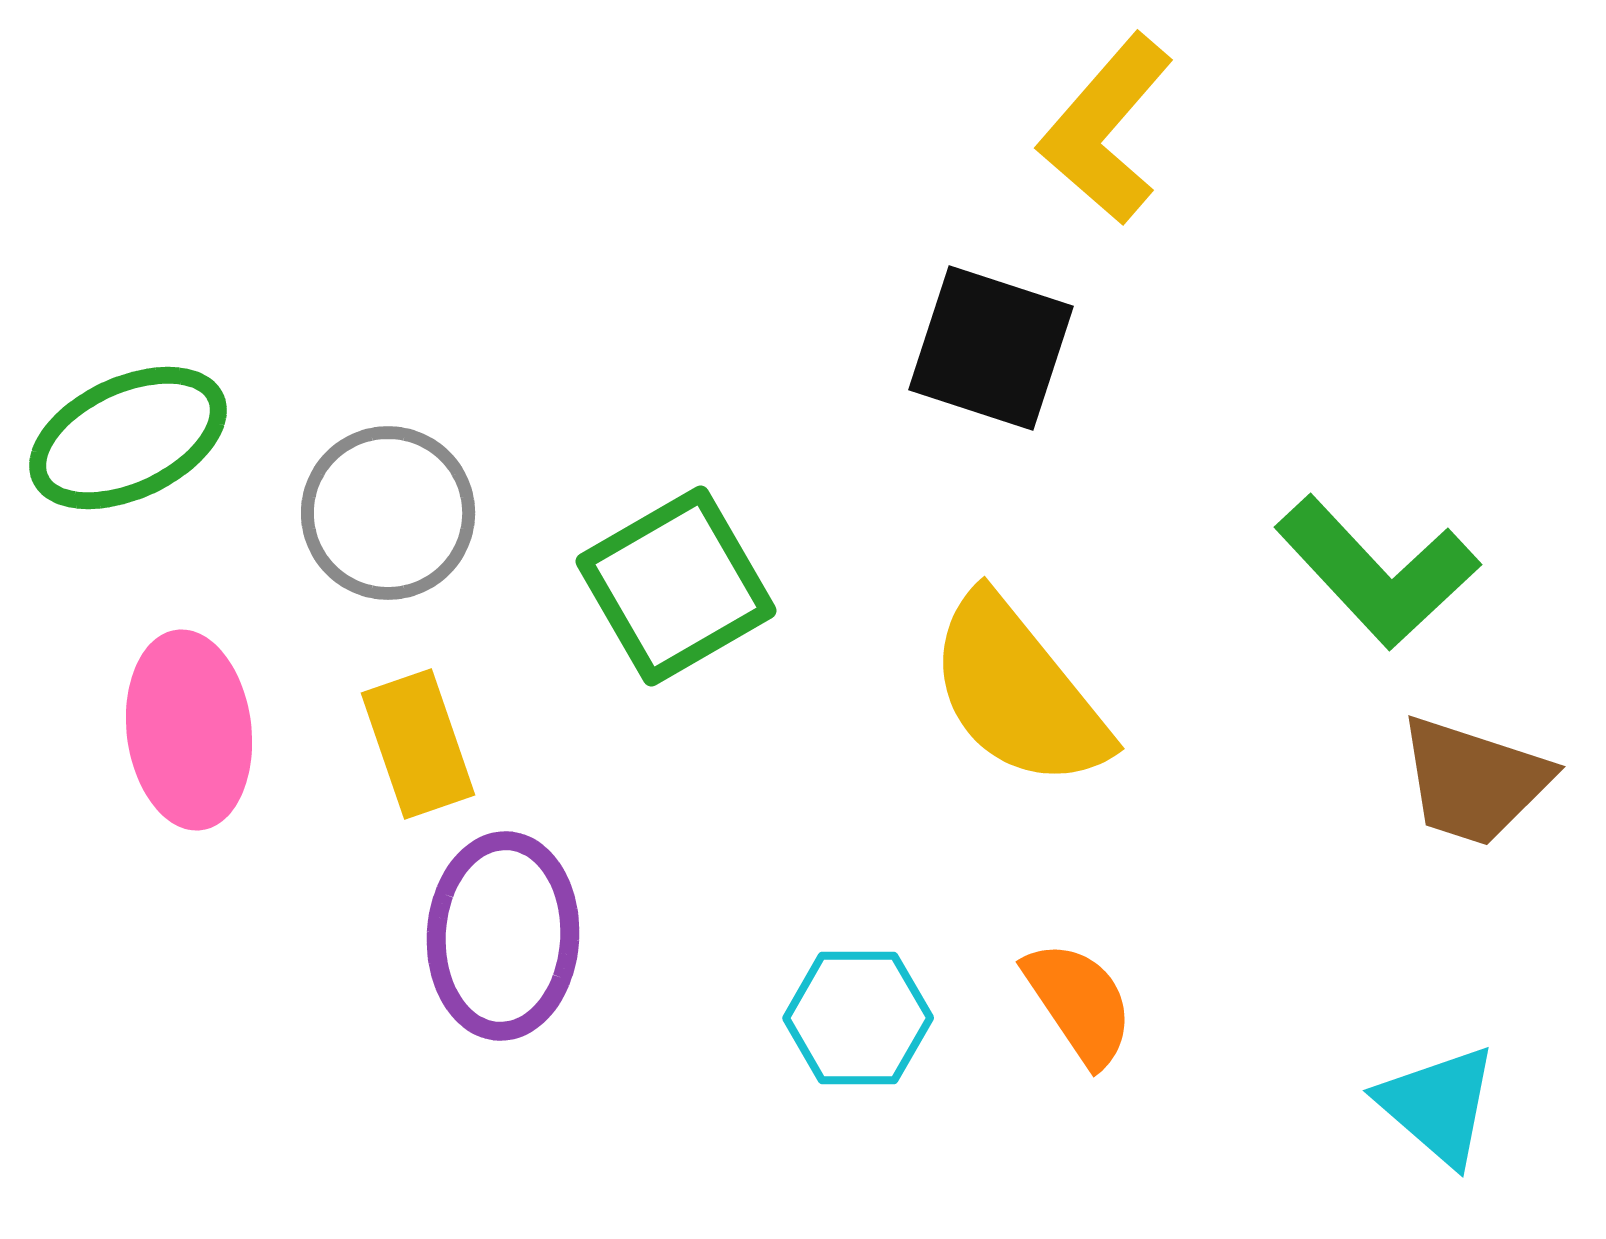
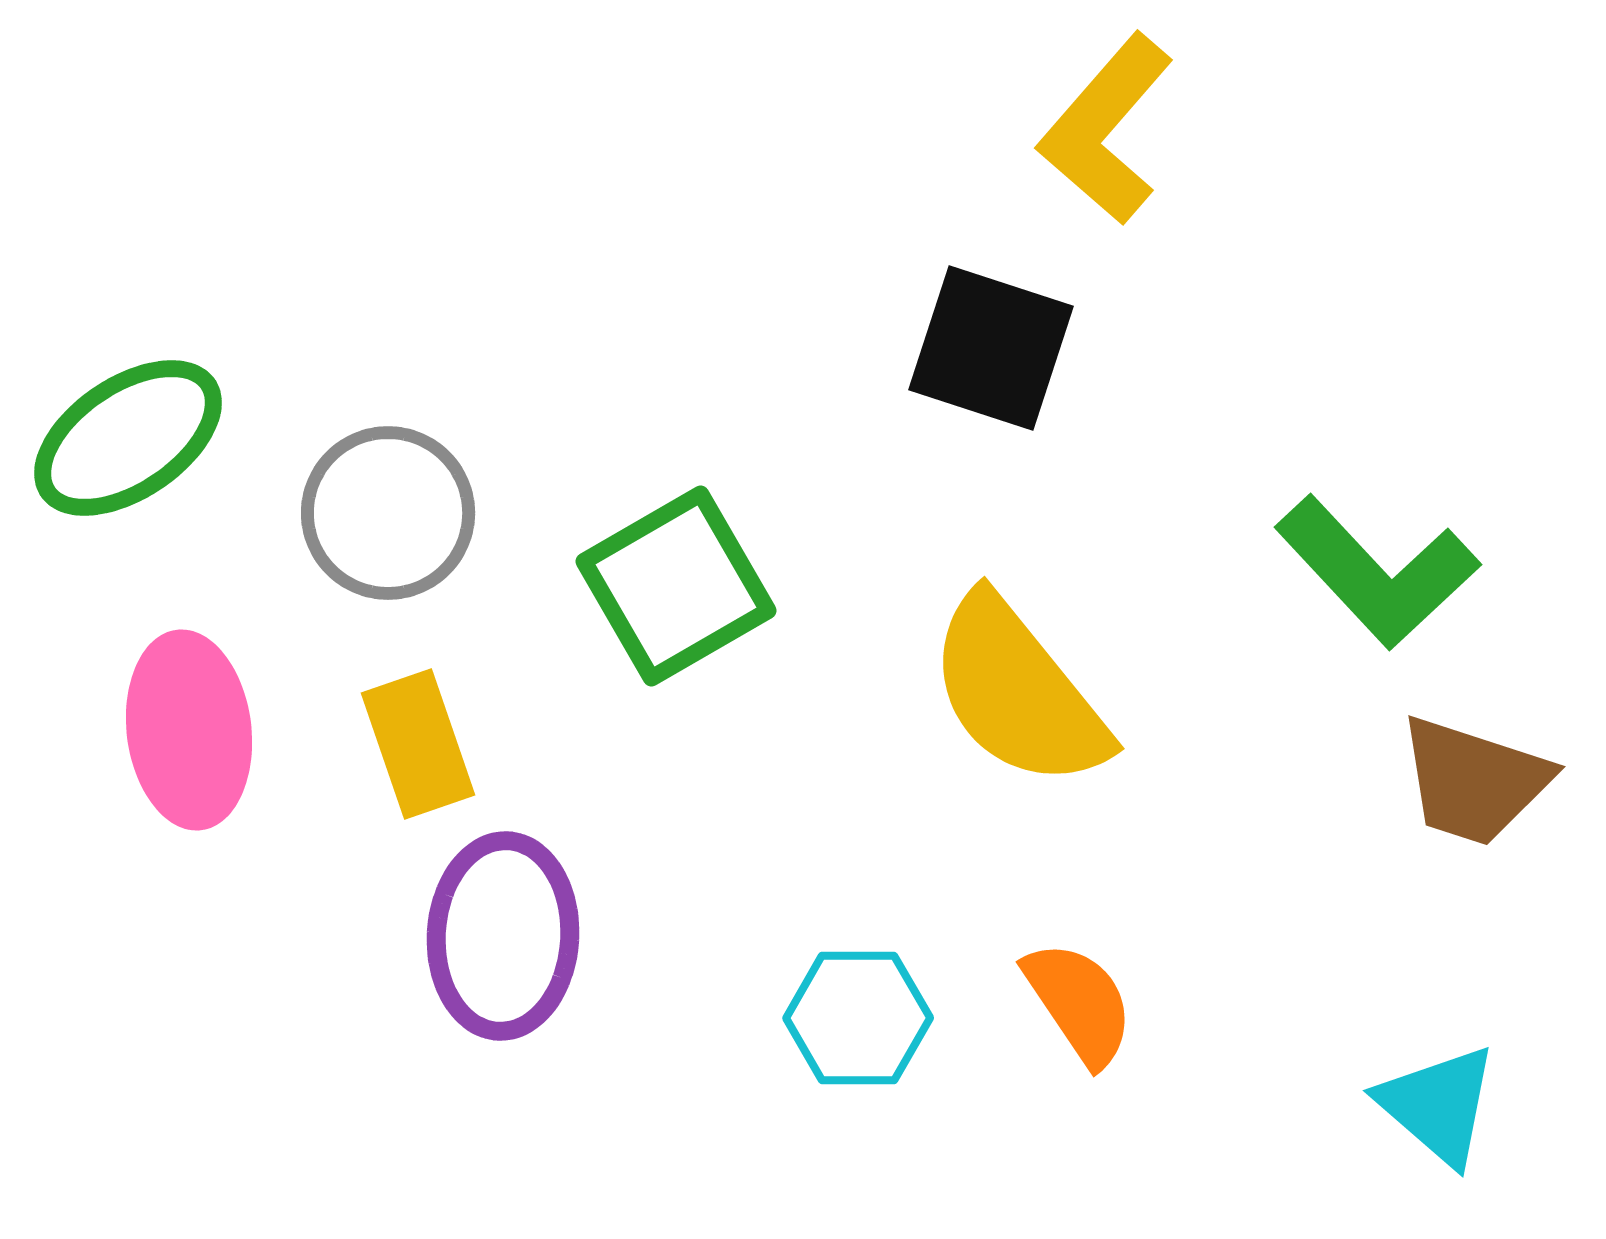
green ellipse: rotated 9 degrees counterclockwise
